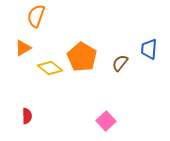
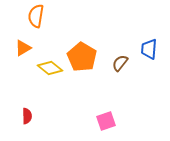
orange semicircle: rotated 10 degrees counterclockwise
pink square: rotated 24 degrees clockwise
